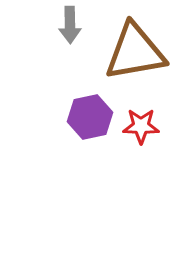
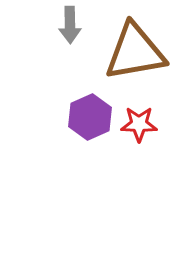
purple hexagon: rotated 12 degrees counterclockwise
red star: moved 2 px left, 2 px up
